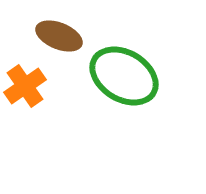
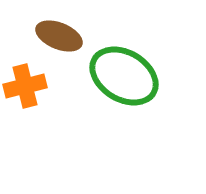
orange cross: rotated 21 degrees clockwise
